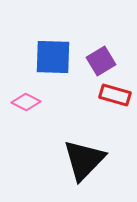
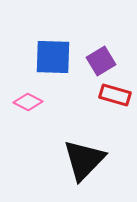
pink diamond: moved 2 px right
